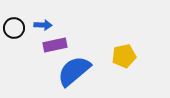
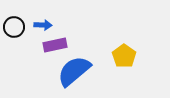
black circle: moved 1 px up
yellow pentagon: rotated 25 degrees counterclockwise
